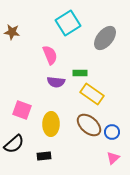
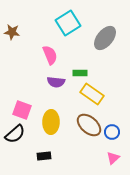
yellow ellipse: moved 2 px up
black semicircle: moved 1 px right, 10 px up
